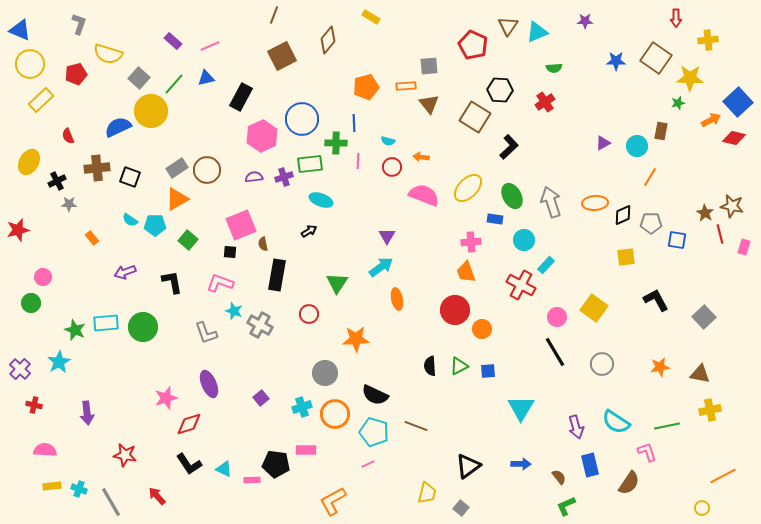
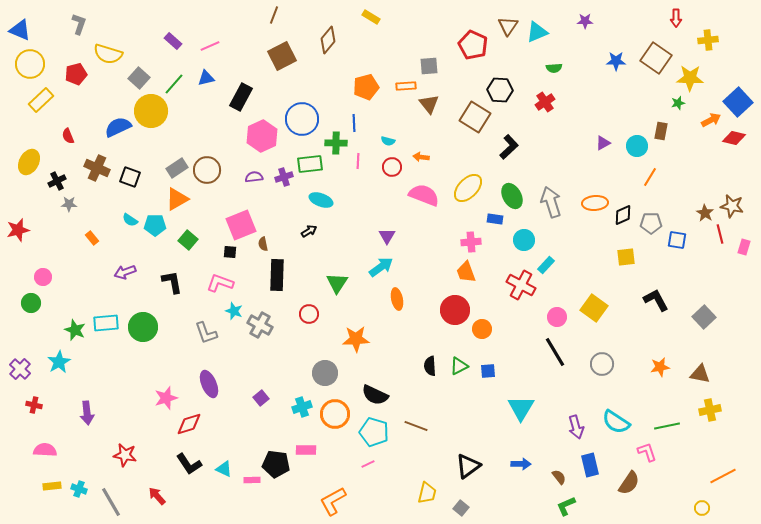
brown cross at (97, 168): rotated 30 degrees clockwise
black rectangle at (277, 275): rotated 8 degrees counterclockwise
